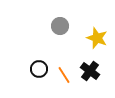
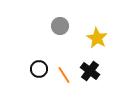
yellow star: rotated 10 degrees clockwise
